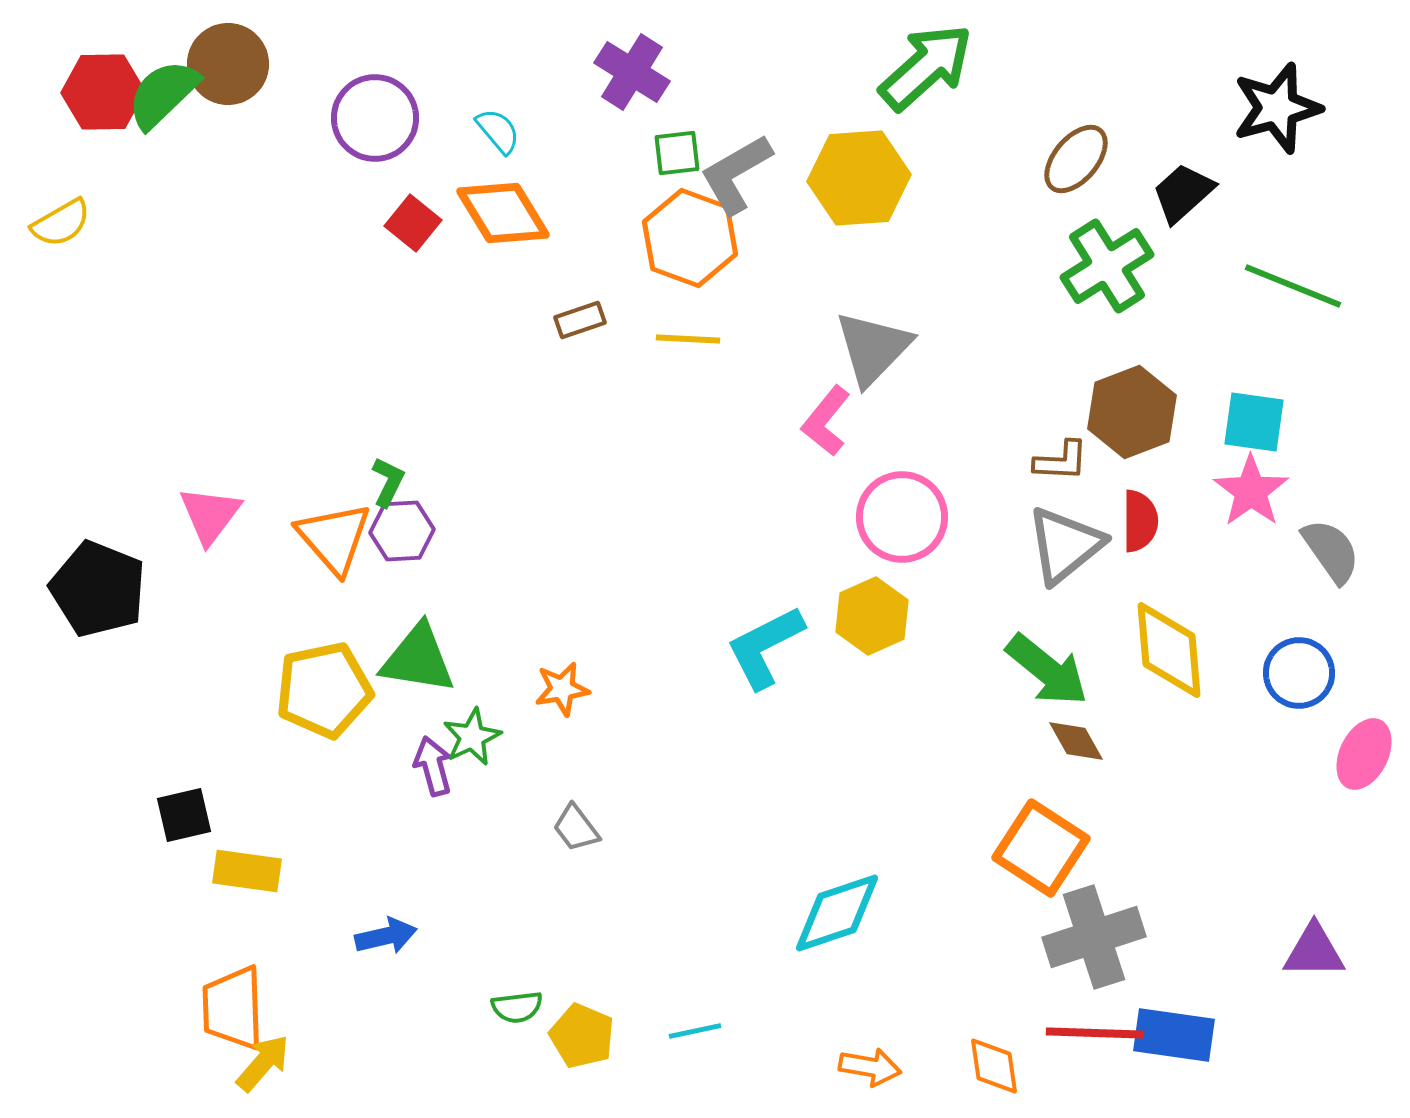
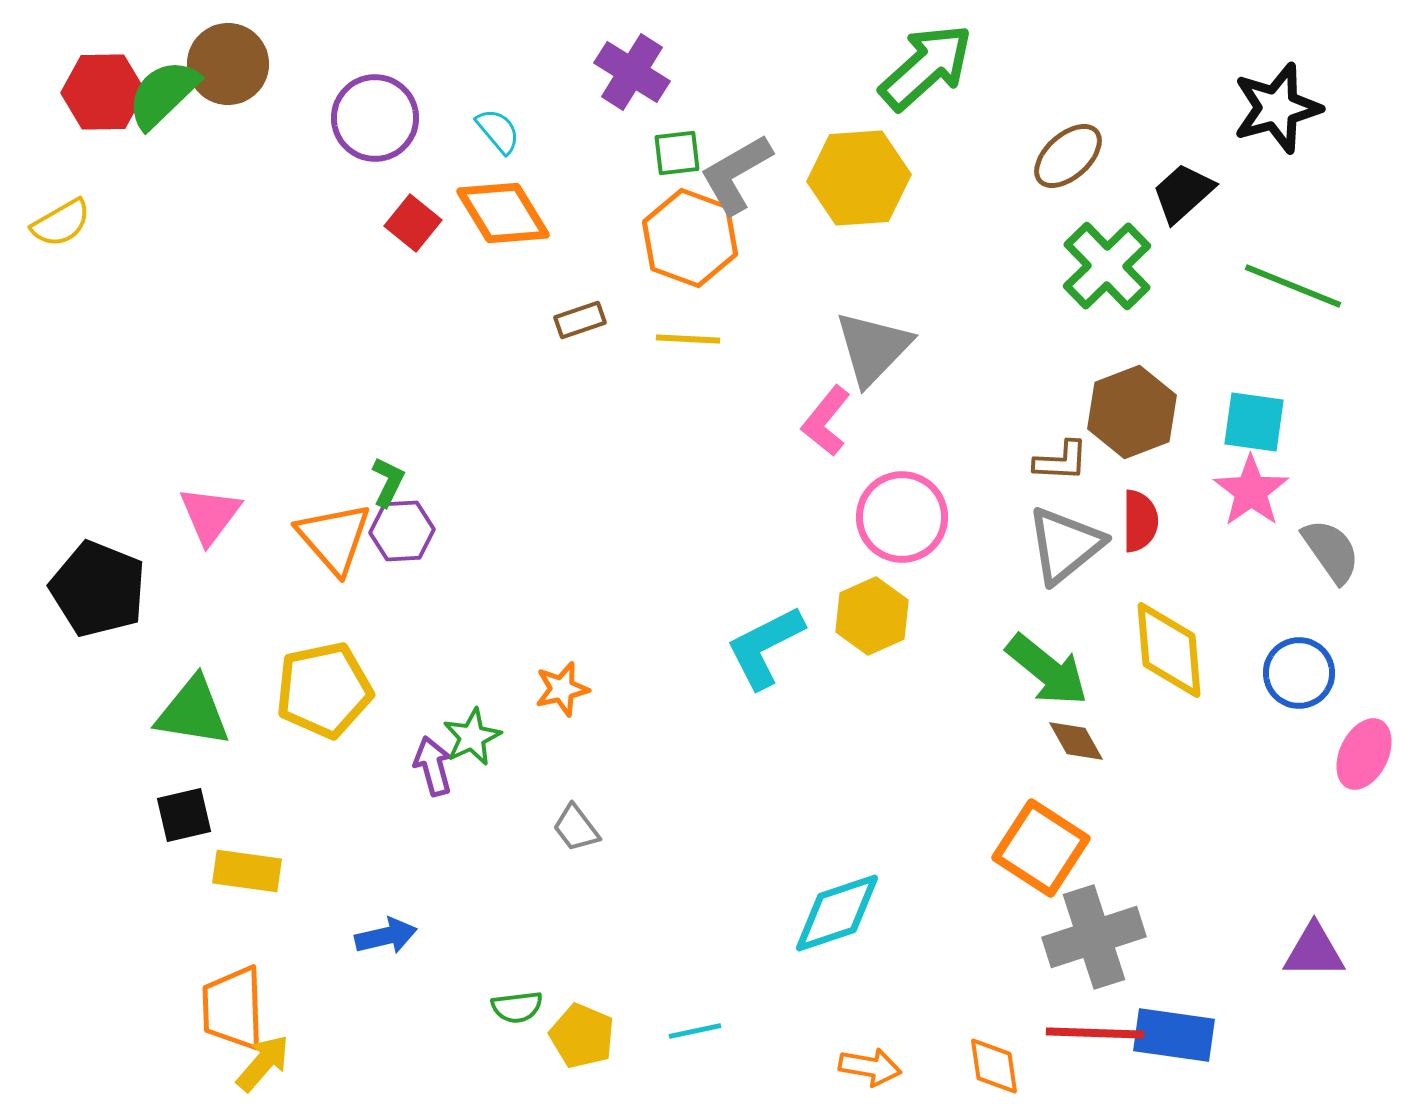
brown ellipse at (1076, 159): moved 8 px left, 3 px up; rotated 8 degrees clockwise
green cross at (1107, 266): rotated 12 degrees counterclockwise
green triangle at (418, 659): moved 225 px left, 53 px down
orange star at (562, 689): rotated 4 degrees counterclockwise
